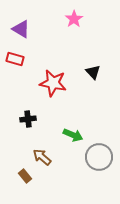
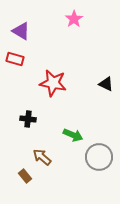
purple triangle: moved 2 px down
black triangle: moved 13 px right, 12 px down; rotated 21 degrees counterclockwise
black cross: rotated 14 degrees clockwise
